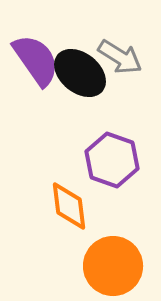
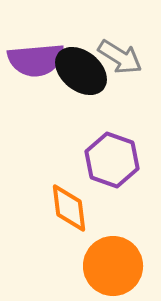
purple semicircle: rotated 120 degrees clockwise
black ellipse: moved 1 px right, 2 px up
orange diamond: moved 2 px down
